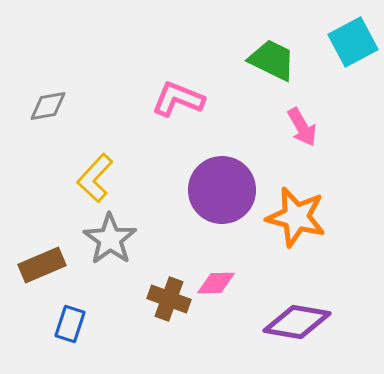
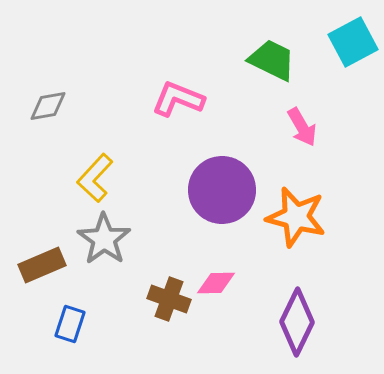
gray star: moved 6 px left
purple diamond: rotated 74 degrees counterclockwise
